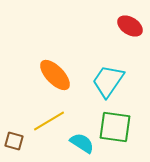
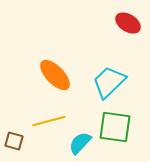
red ellipse: moved 2 px left, 3 px up
cyan trapezoid: moved 1 px right, 1 px down; rotated 12 degrees clockwise
yellow line: rotated 16 degrees clockwise
cyan semicircle: moved 2 px left; rotated 80 degrees counterclockwise
